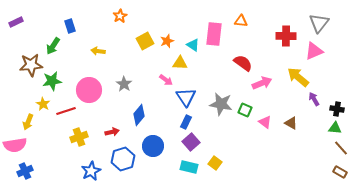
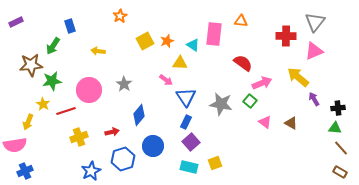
gray triangle at (319, 23): moved 4 px left, 1 px up
black cross at (337, 109): moved 1 px right, 1 px up; rotated 16 degrees counterclockwise
green square at (245, 110): moved 5 px right, 9 px up; rotated 16 degrees clockwise
yellow square at (215, 163): rotated 32 degrees clockwise
